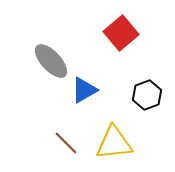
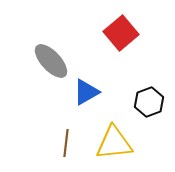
blue triangle: moved 2 px right, 2 px down
black hexagon: moved 2 px right, 7 px down
brown line: rotated 52 degrees clockwise
